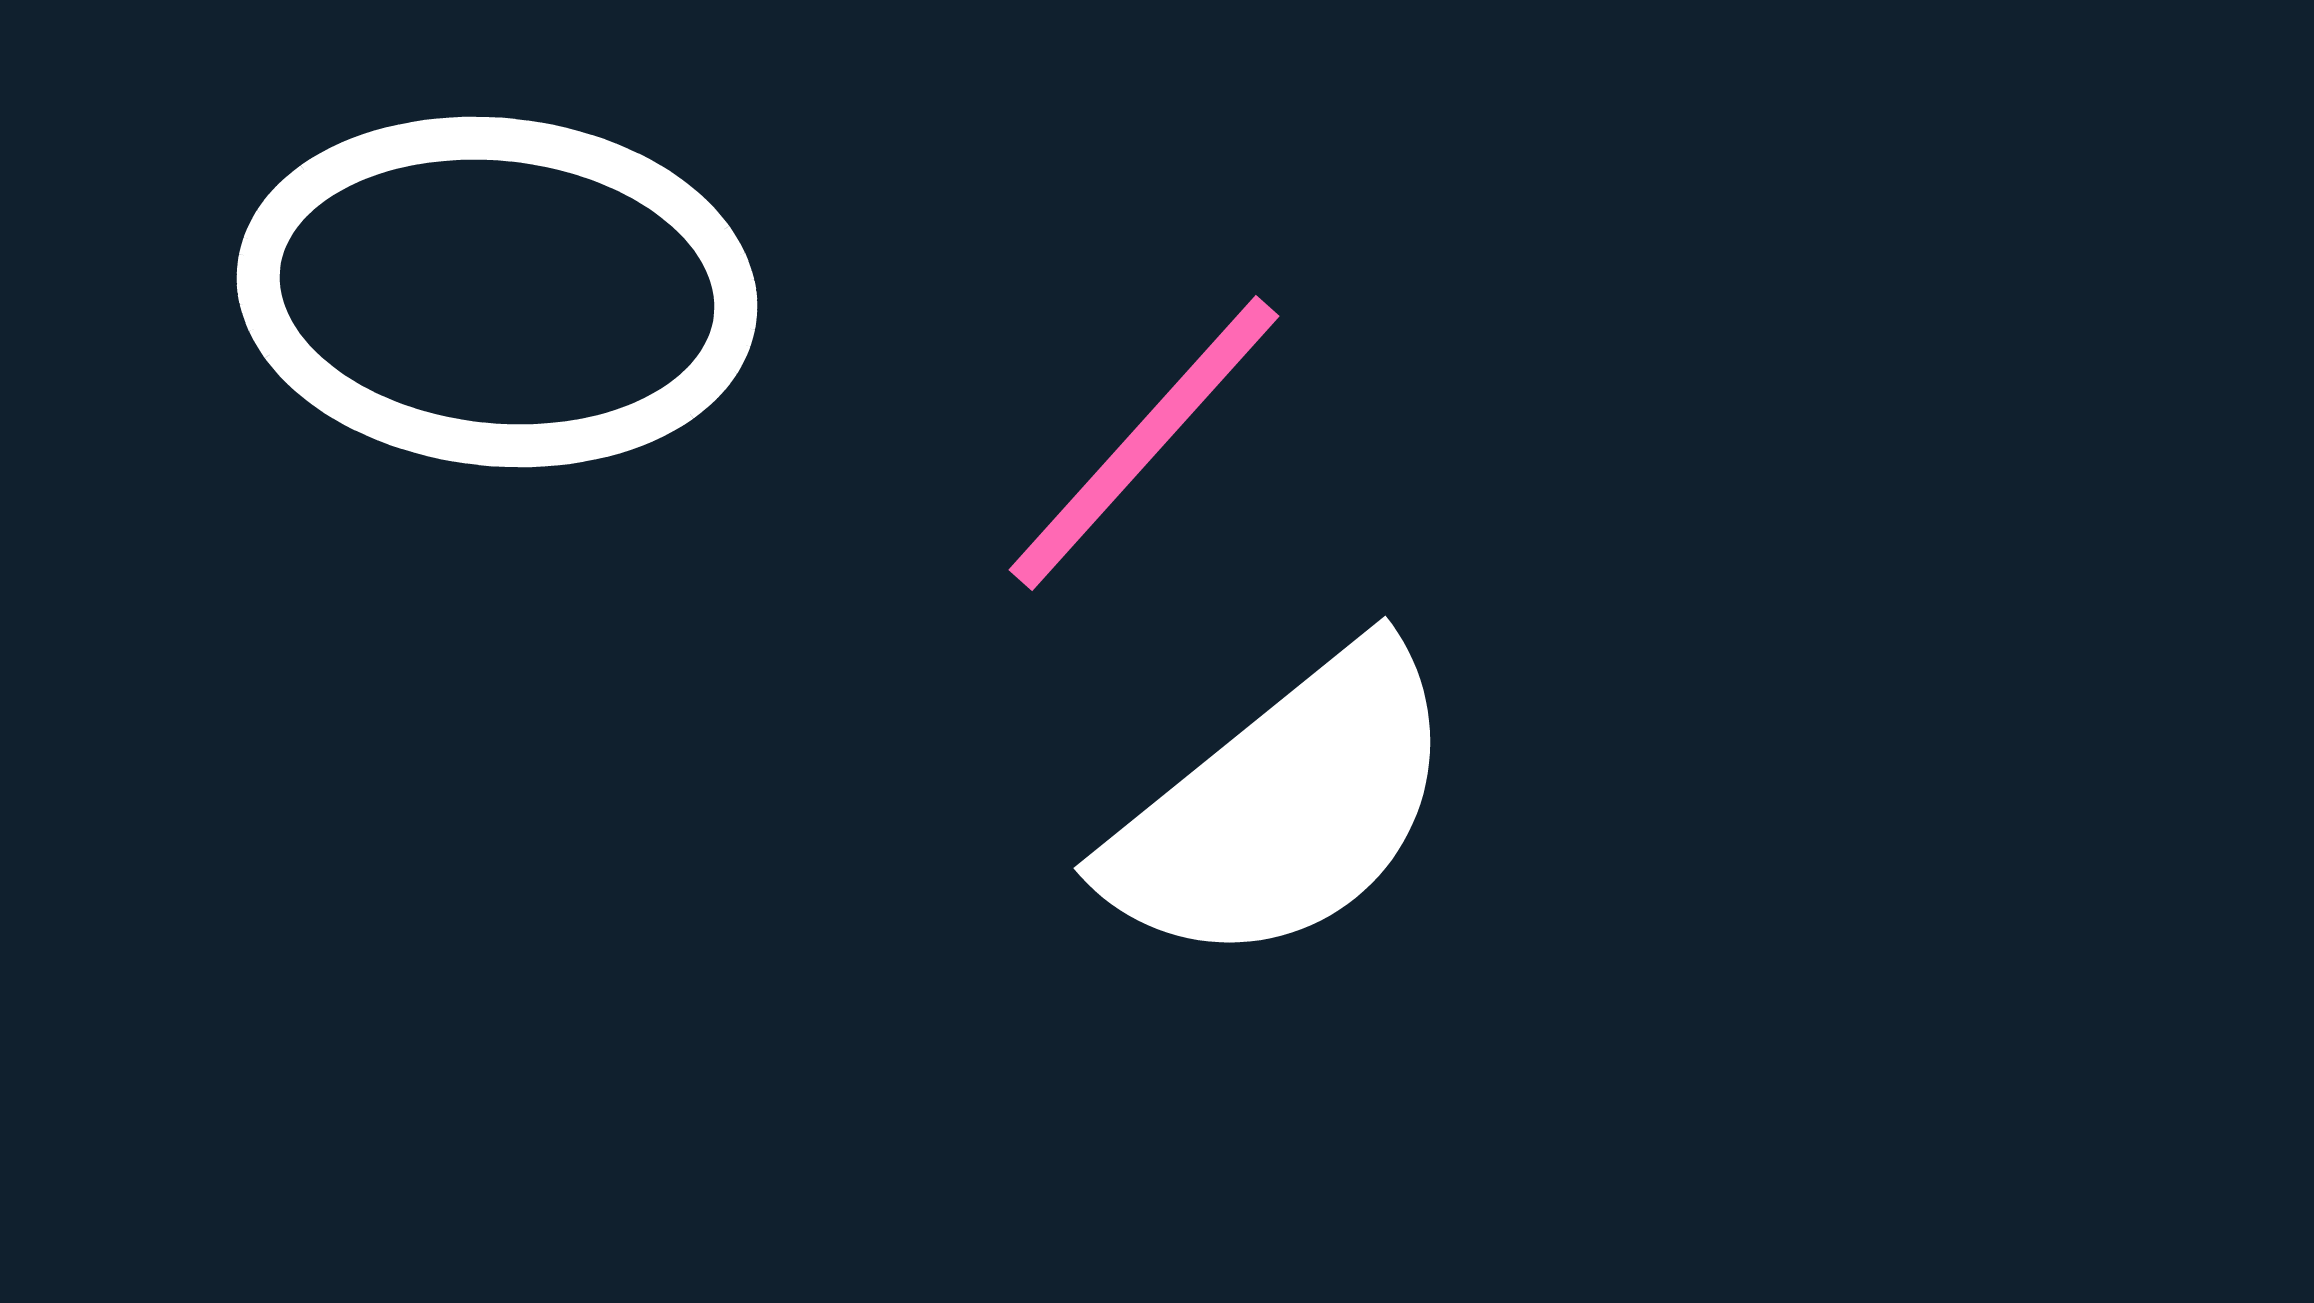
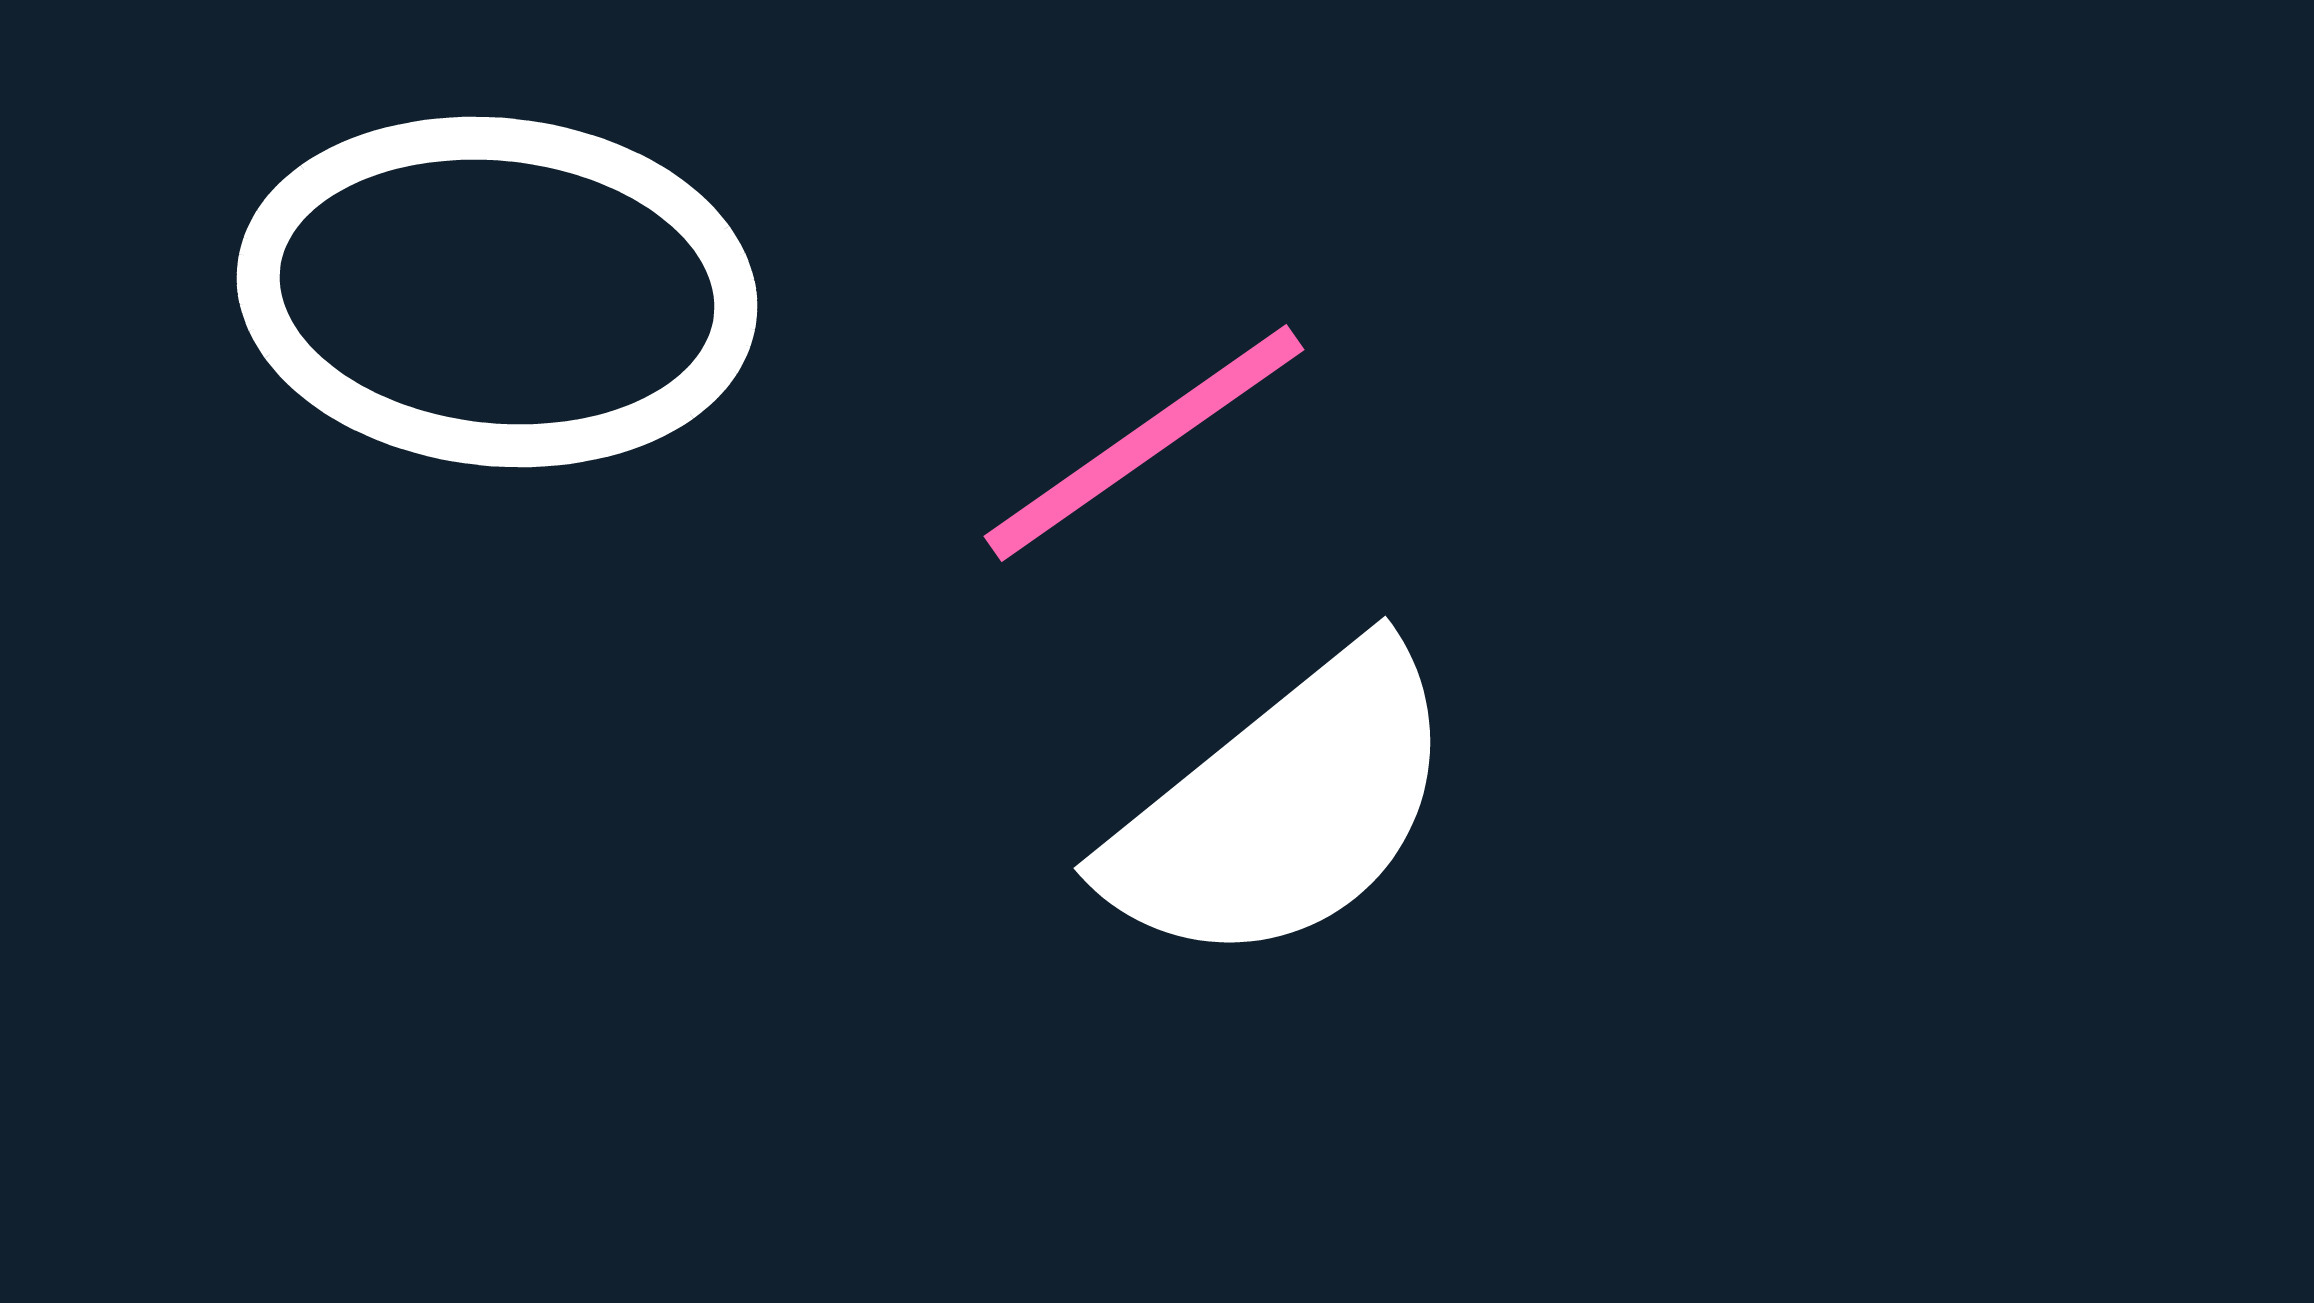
pink line: rotated 13 degrees clockwise
